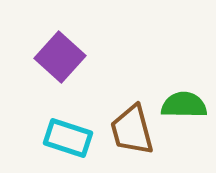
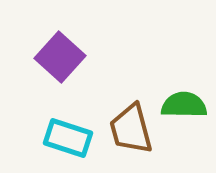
brown trapezoid: moved 1 px left, 1 px up
